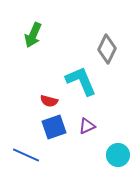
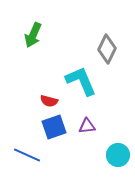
purple triangle: rotated 18 degrees clockwise
blue line: moved 1 px right
